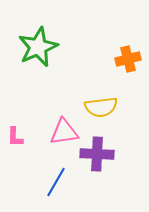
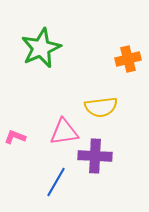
green star: moved 3 px right, 1 px down
pink L-shape: rotated 110 degrees clockwise
purple cross: moved 2 px left, 2 px down
